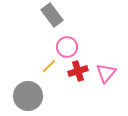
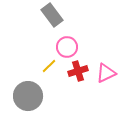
pink triangle: rotated 25 degrees clockwise
